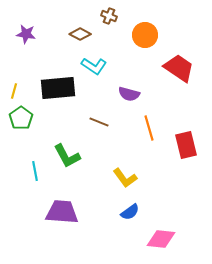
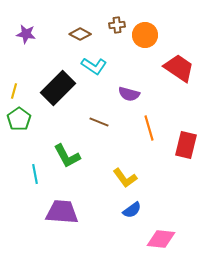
brown cross: moved 8 px right, 9 px down; rotated 28 degrees counterclockwise
black rectangle: rotated 40 degrees counterclockwise
green pentagon: moved 2 px left, 1 px down
red rectangle: rotated 28 degrees clockwise
cyan line: moved 3 px down
blue semicircle: moved 2 px right, 2 px up
